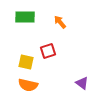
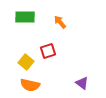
yellow square: rotated 28 degrees clockwise
orange semicircle: moved 2 px right
